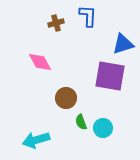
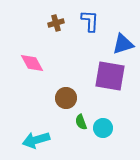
blue L-shape: moved 2 px right, 5 px down
pink diamond: moved 8 px left, 1 px down
